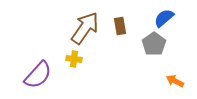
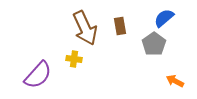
brown arrow: rotated 120 degrees clockwise
